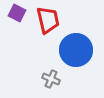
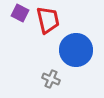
purple square: moved 3 px right
